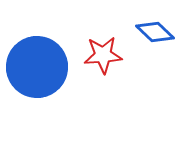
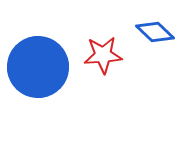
blue circle: moved 1 px right
